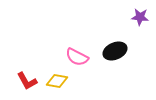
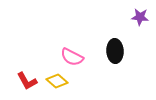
black ellipse: rotated 70 degrees counterclockwise
pink semicircle: moved 5 px left
yellow diamond: rotated 30 degrees clockwise
